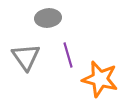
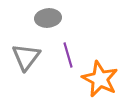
gray triangle: rotated 12 degrees clockwise
orange star: rotated 12 degrees clockwise
